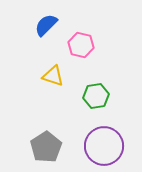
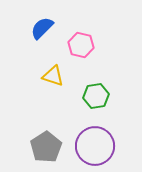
blue semicircle: moved 4 px left, 3 px down
purple circle: moved 9 px left
